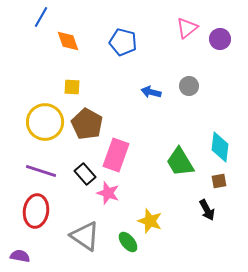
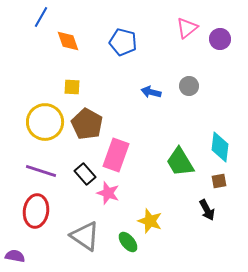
purple semicircle: moved 5 px left
